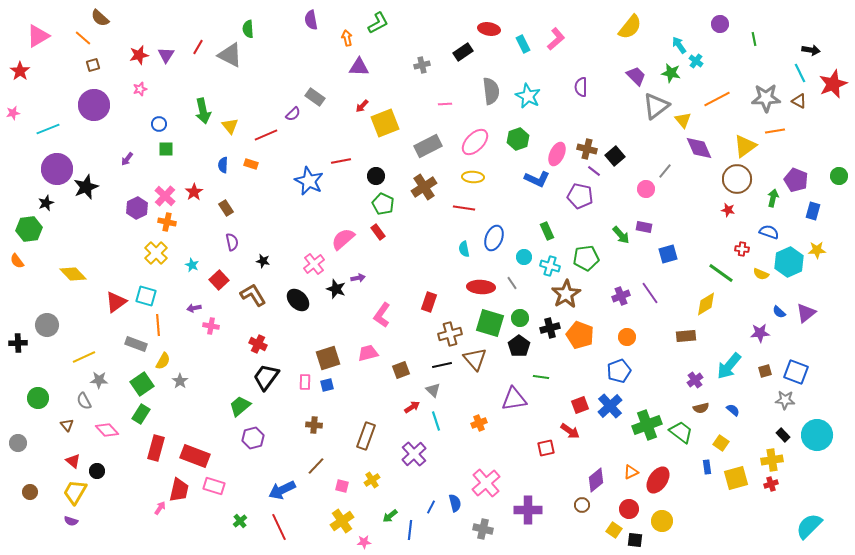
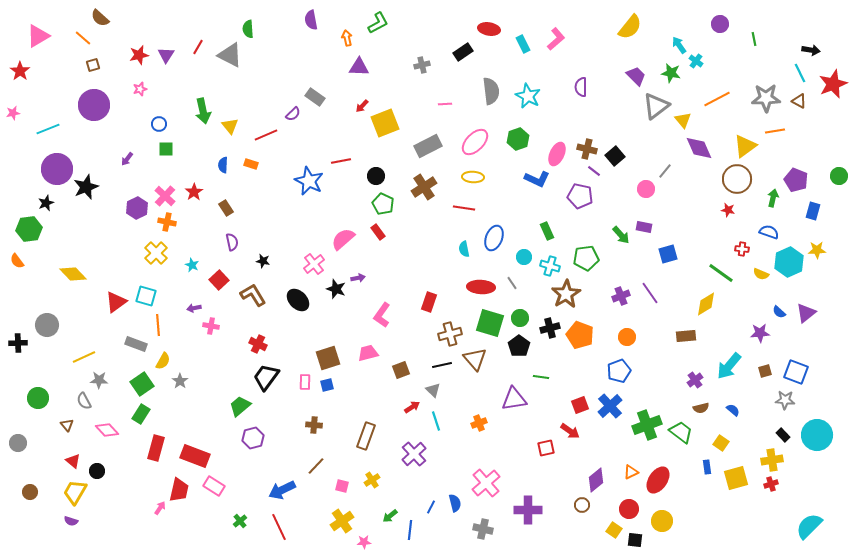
pink rectangle at (214, 486): rotated 15 degrees clockwise
